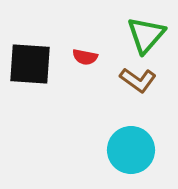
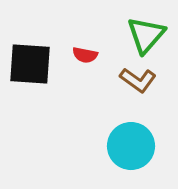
red semicircle: moved 2 px up
cyan circle: moved 4 px up
